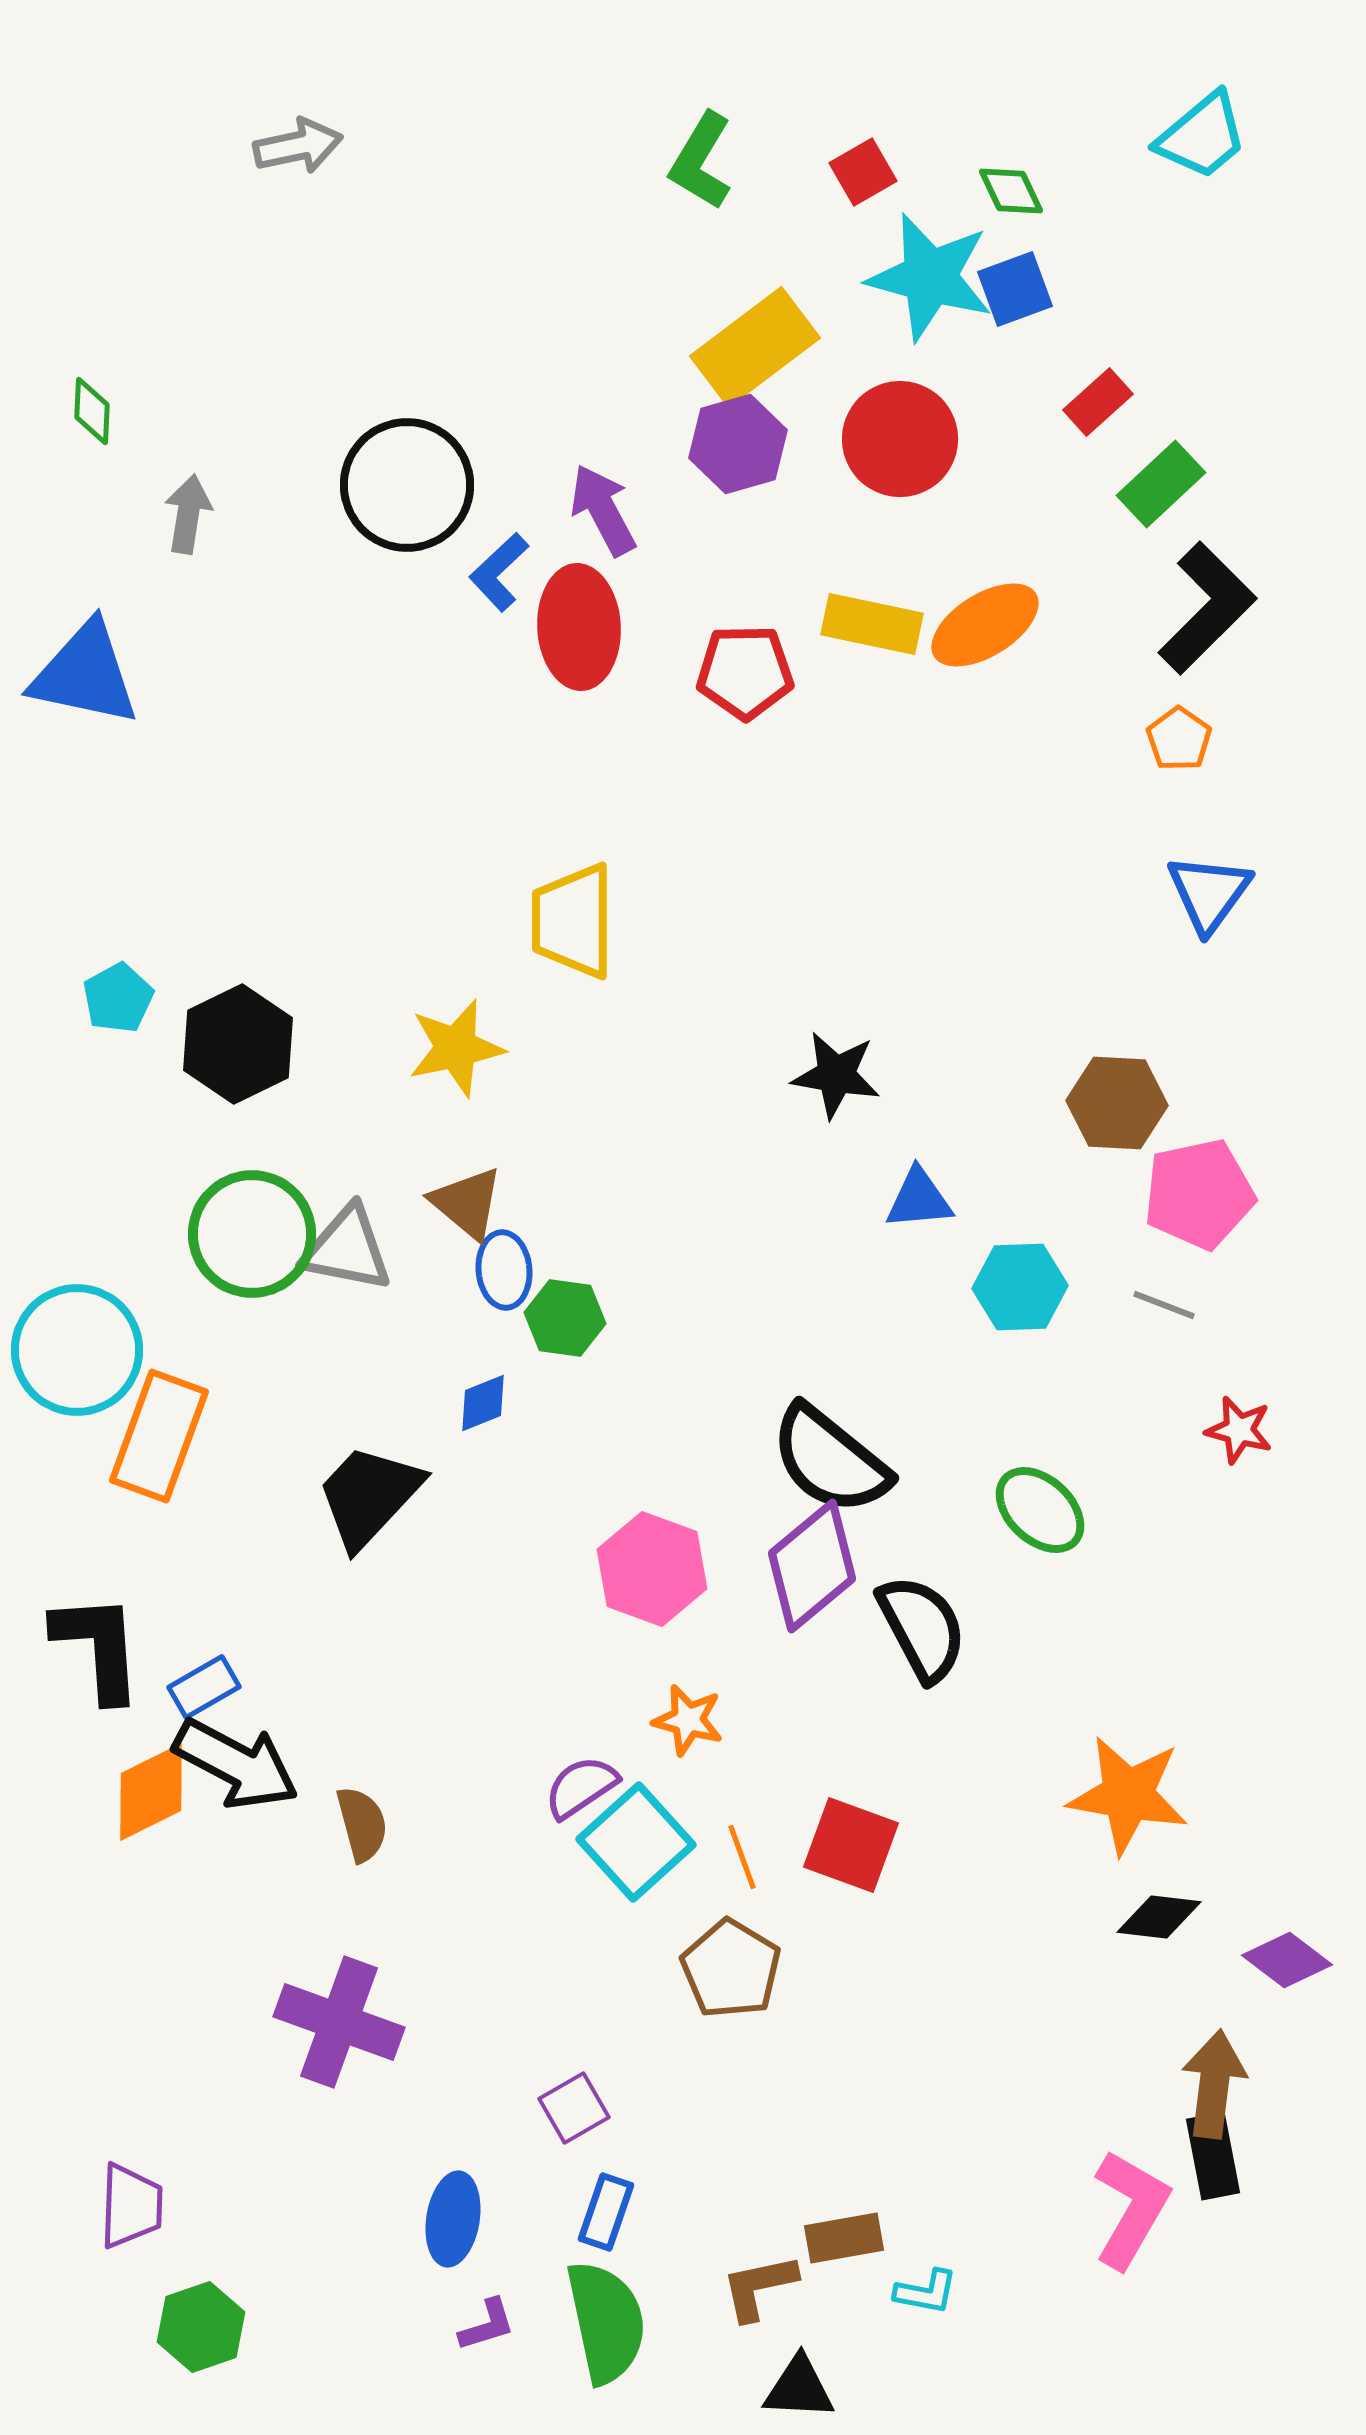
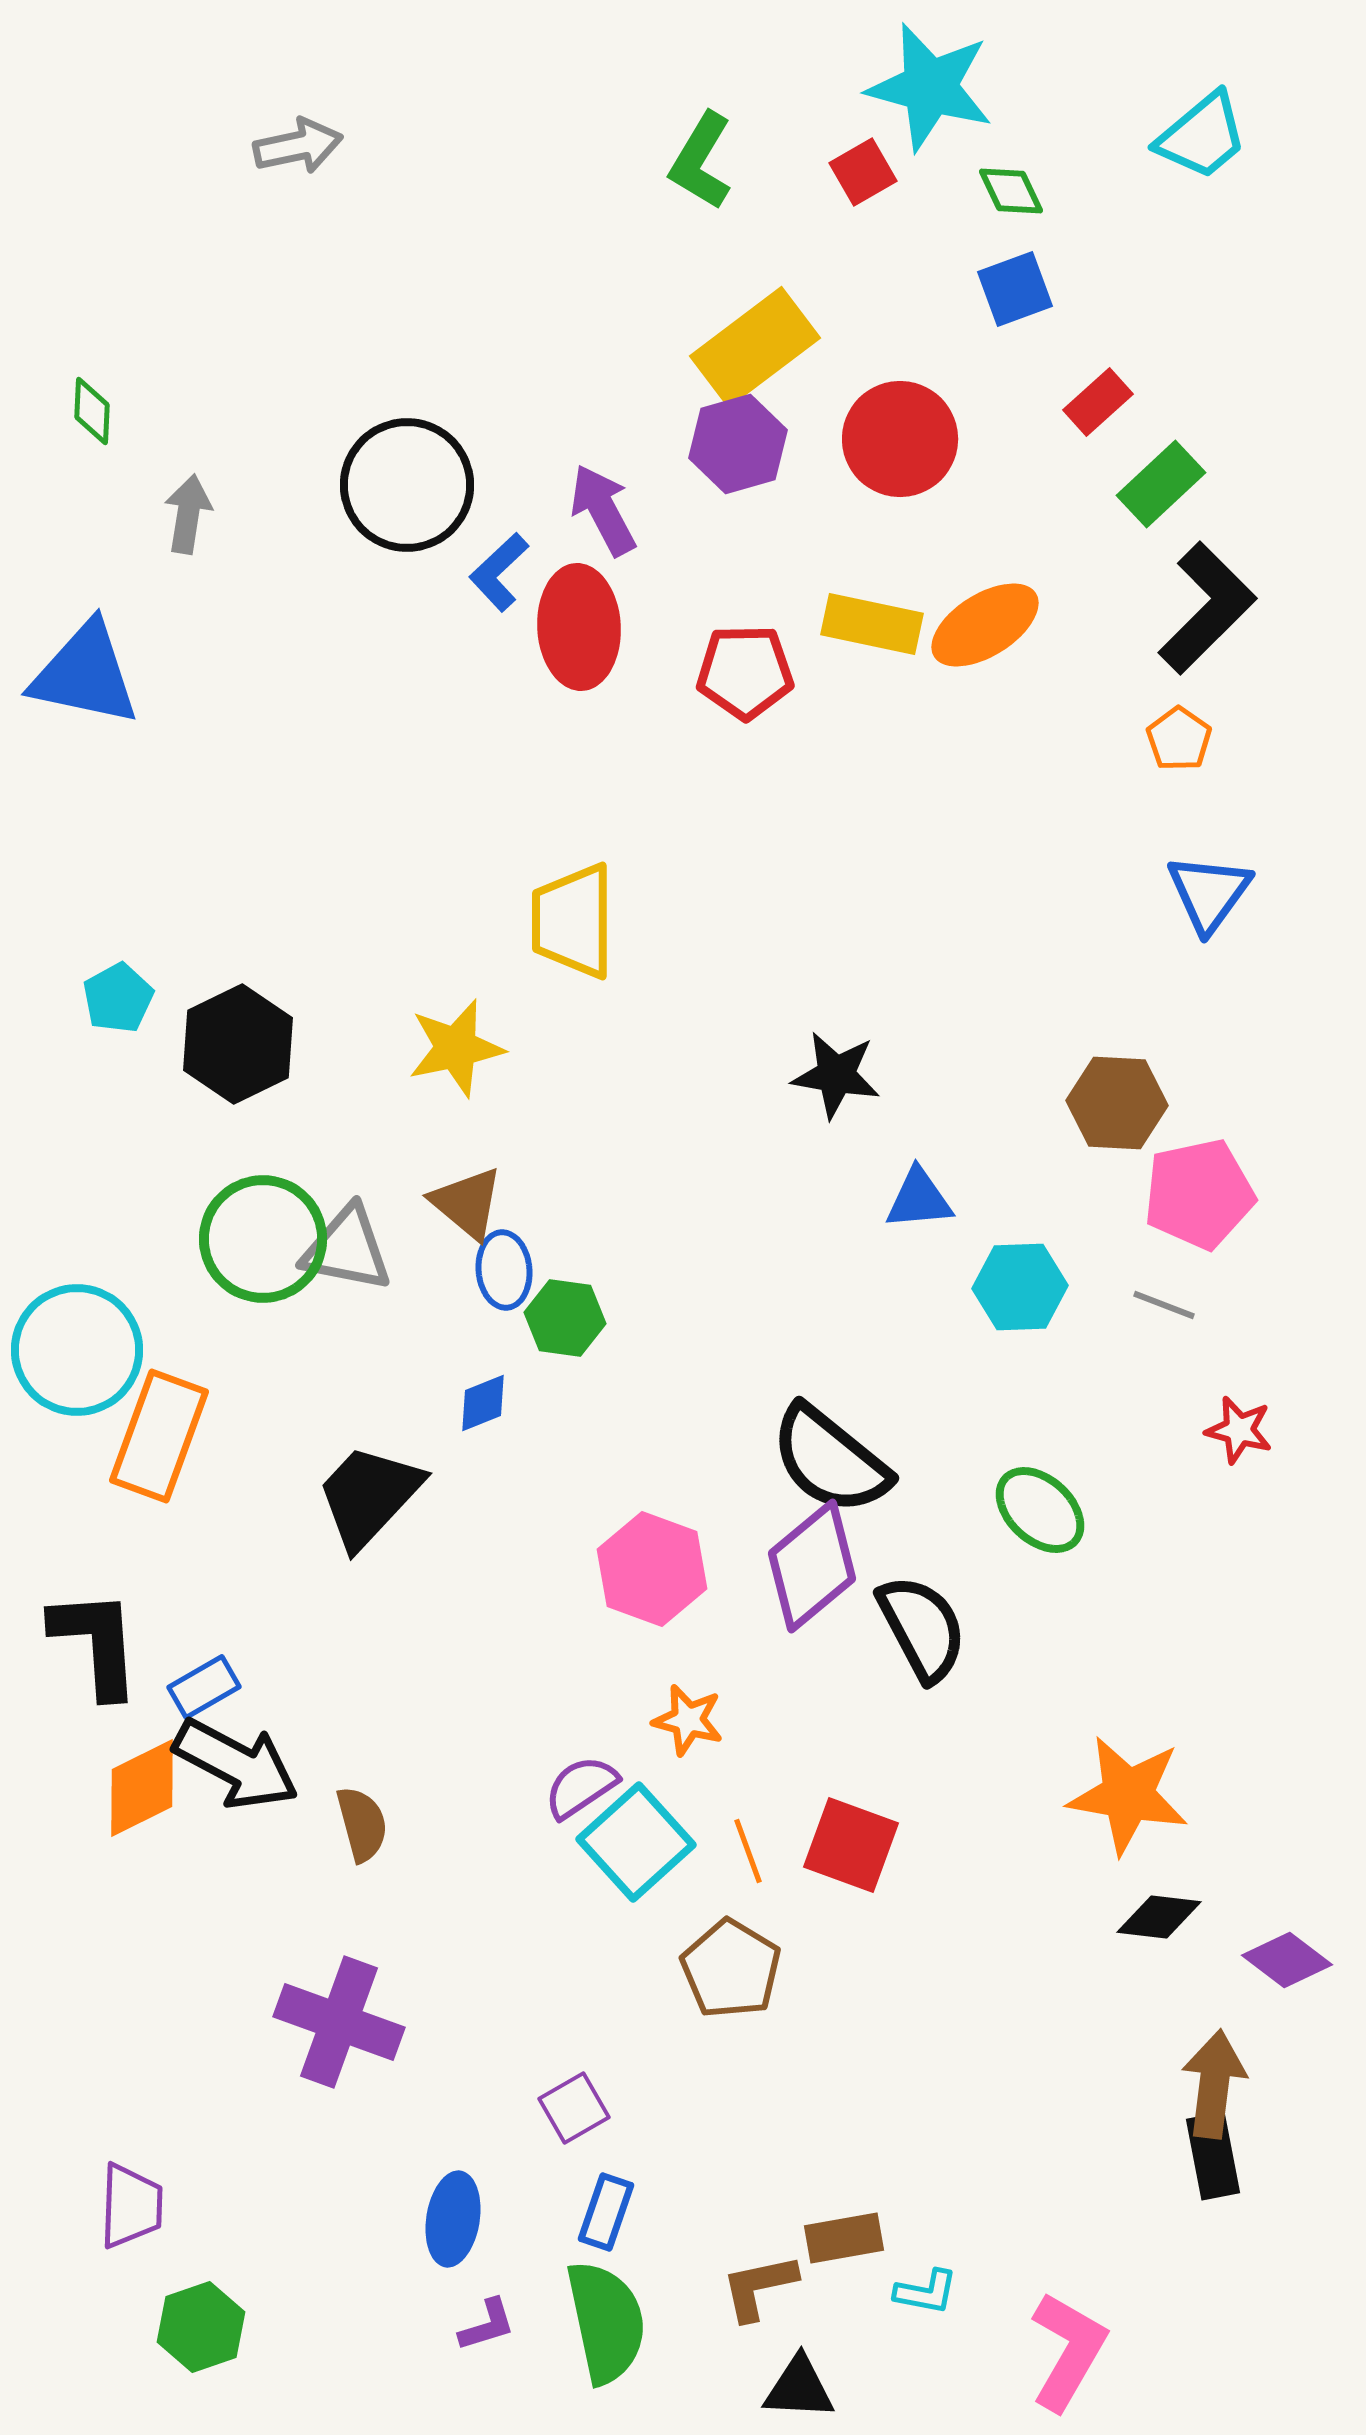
cyan star at (930, 277): moved 190 px up
green circle at (252, 1234): moved 11 px right, 5 px down
black L-shape at (98, 1647): moved 2 px left, 4 px up
orange diamond at (151, 1792): moved 9 px left, 4 px up
orange line at (742, 1857): moved 6 px right, 6 px up
pink L-shape at (1131, 2209): moved 63 px left, 142 px down
